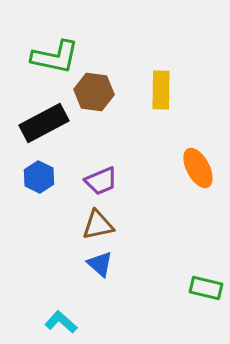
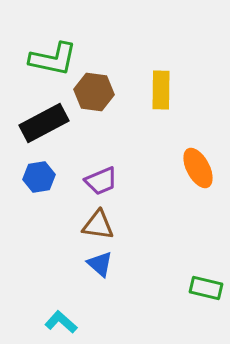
green L-shape: moved 2 px left, 2 px down
blue hexagon: rotated 24 degrees clockwise
brown triangle: rotated 20 degrees clockwise
